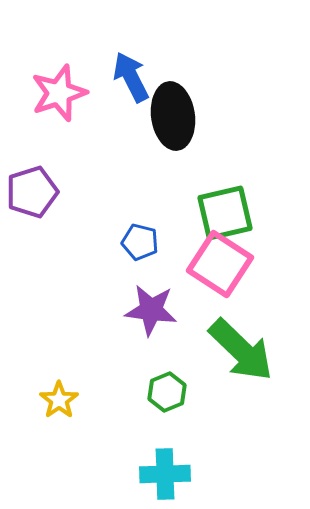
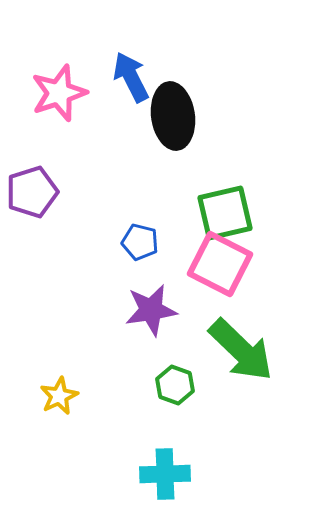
pink square: rotated 6 degrees counterclockwise
purple star: rotated 16 degrees counterclockwise
green hexagon: moved 8 px right, 7 px up; rotated 18 degrees counterclockwise
yellow star: moved 4 px up; rotated 9 degrees clockwise
